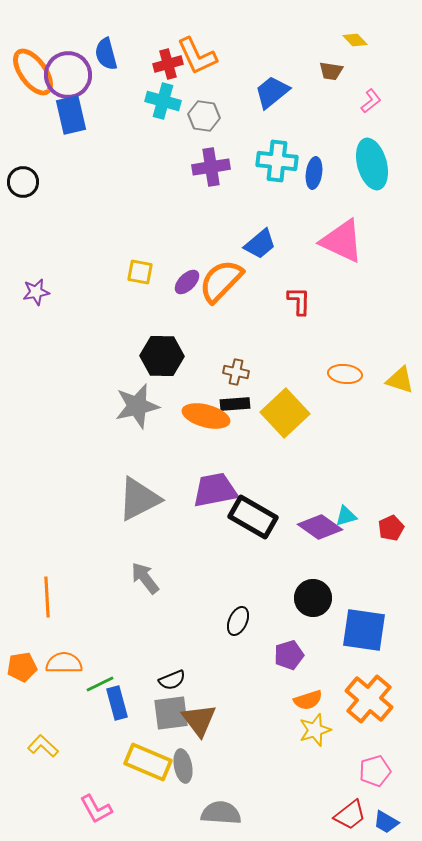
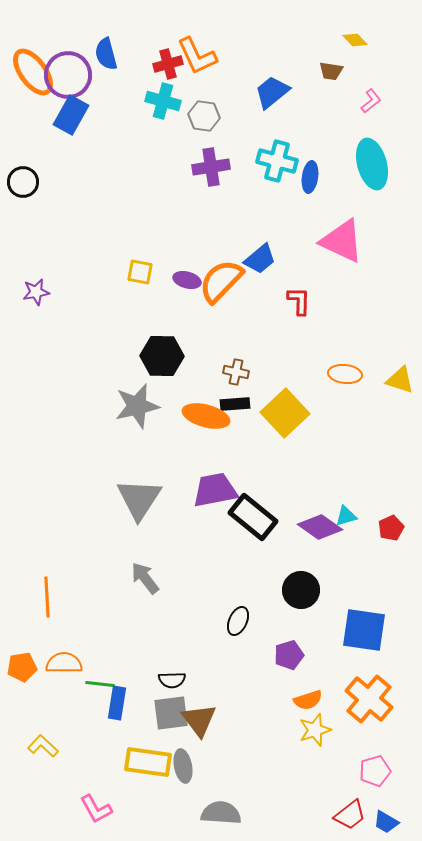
blue rectangle at (71, 115): rotated 42 degrees clockwise
cyan cross at (277, 161): rotated 9 degrees clockwise
blue ellipse at (314, 173): moved 4 px left, 4 px down
blue trapezoid at (260, 244): moved 15 px down
purple ellipse at (187, 282): moved 2 px up; rotated 60 degrees clockwise
gray triangle at (139, 499): rotated 30 degrees counterclockwise
black rectangle at (253, 517): rotated 9 degrees clockwise
black circle at (313, 598): moved 12 px left, 8 px up
black semicircle at (172, 680): rotated 20 degrees clockwise
green line at (100, 684): rotated 32 degrees clockwise
blue rectangle at (117, 703): rotated 24 degrees clockwise
yellow rectangle at (148, 762): rotated 15 degrees counterclockwise
